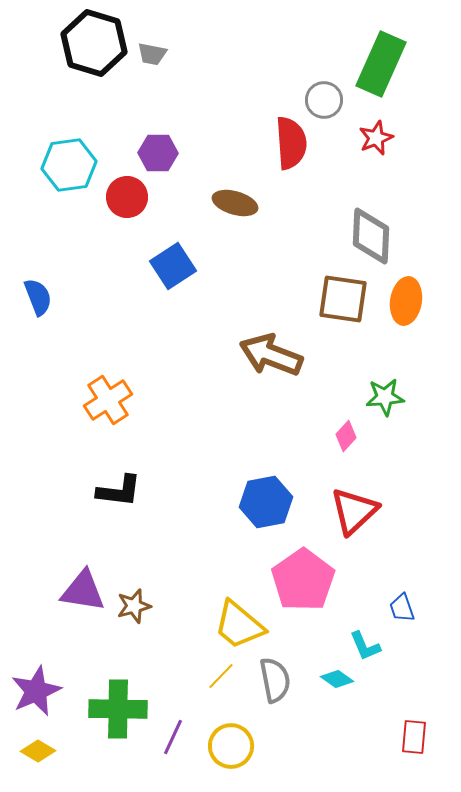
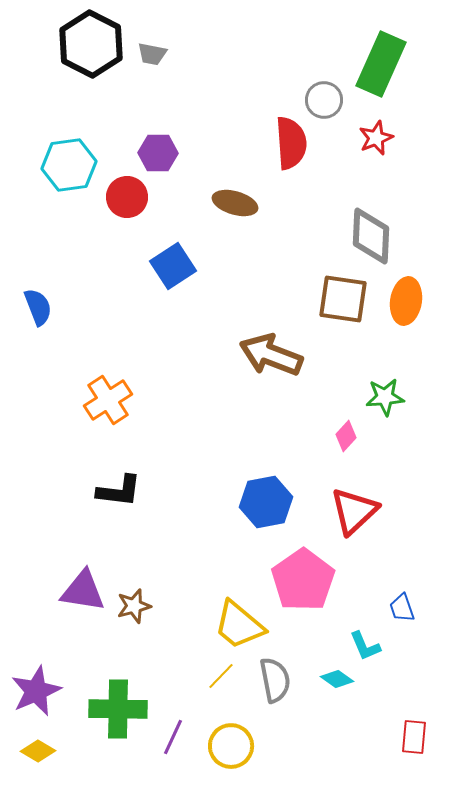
black hexagon: moved 3 px left, 1 px down; rotated 10 degrees clockwise
blue semicircle: moved 10 px down
